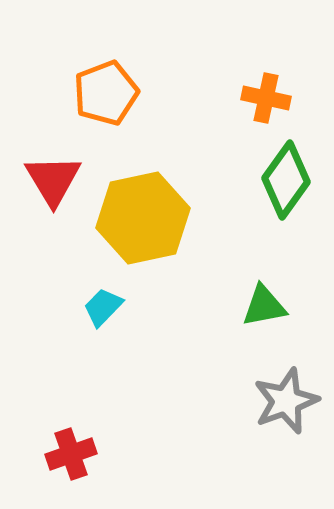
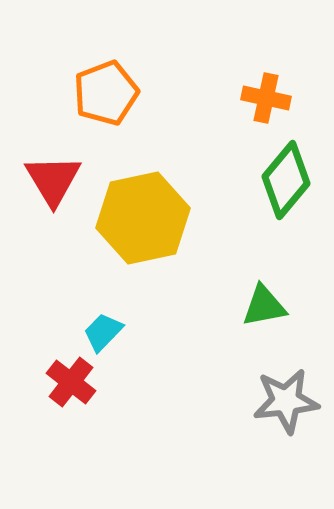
green diamond: rotated 4 degrees clockwise
cyan trapezoid: moved 25 px down
gray star: rotated 14 degrees clockwise
red cross: moved 72 px up; rotated 33 degrees counterclockwise
